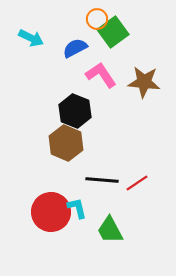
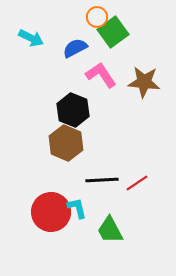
orange circle: moved 2 px up
black hexagon: moved 2 px left, 1 px up
black line: rotated 8 degrees counterclockwise
